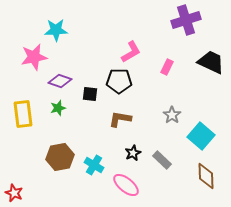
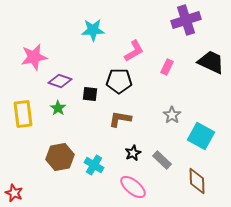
cyan star: moved 37 px right
pink L-shape: moved 3 px right, 1 px up
green star: rotated 21 degrees counterclockwise
cyan square: rotated 12 degrees counterclockwise
brown diamond: moved 9 px left, 5 px down
pink ellipse: moved 7 px right, 2 px down
